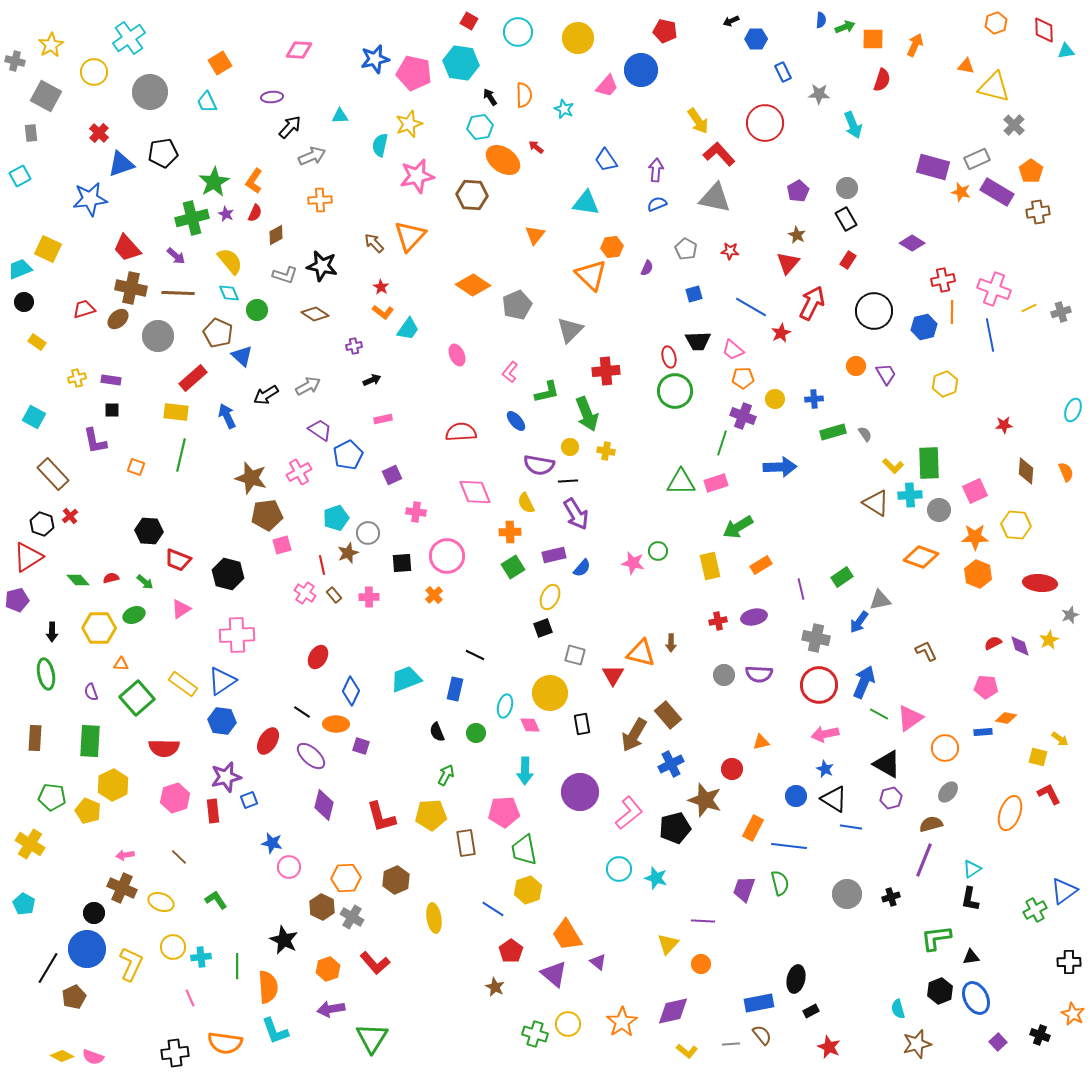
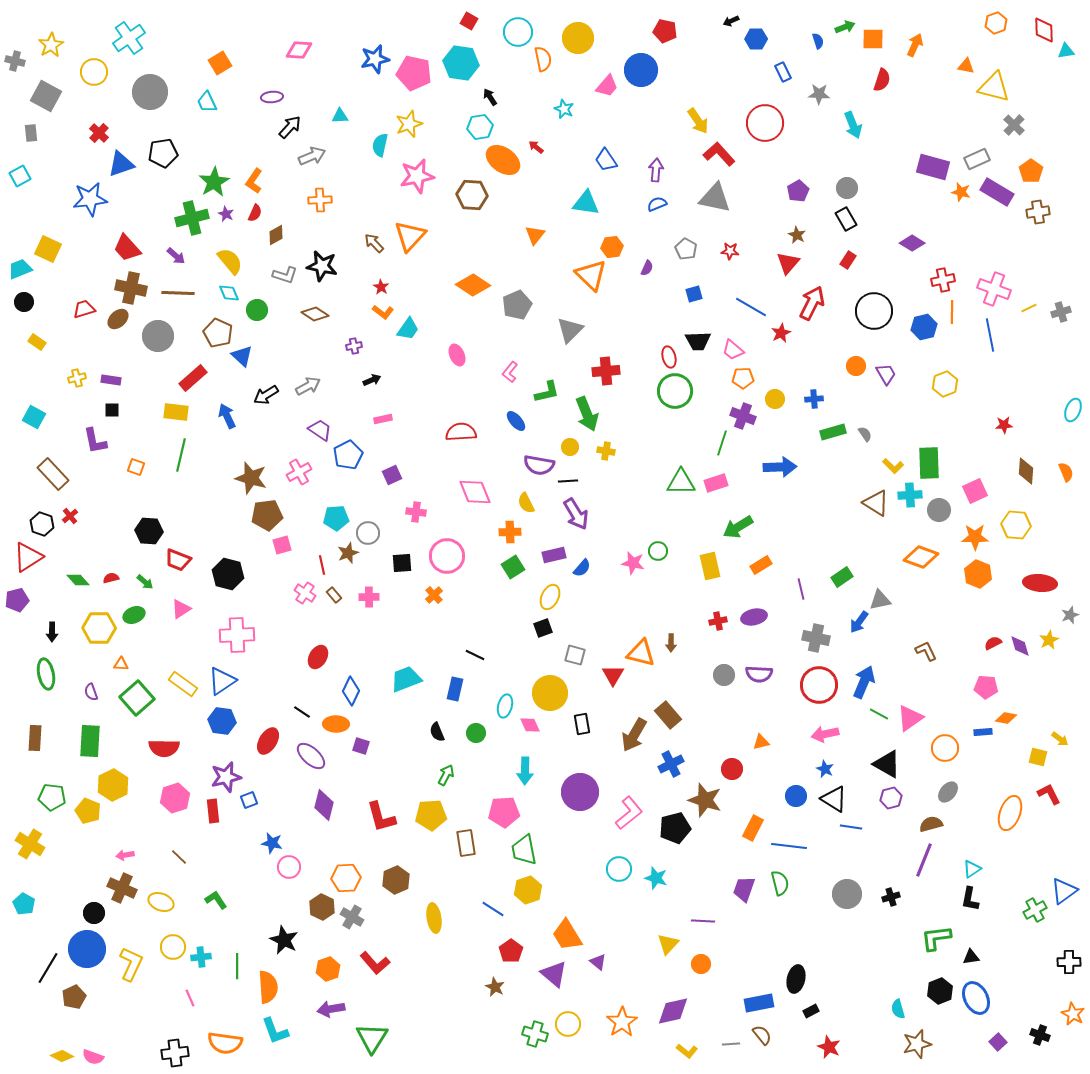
blue semicircle at (821, 20): moved 3 px left, 21 px down; rotated 21 degrees counterclockwise
orange semicircle at (524, 95): moved 19 px right, 36 px up; rotated 10 degrees counterclockwise
cyan pentagon at (336, 518): rotated 15 degrees clockwise
